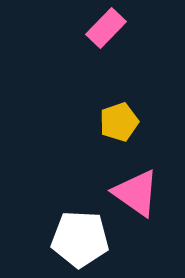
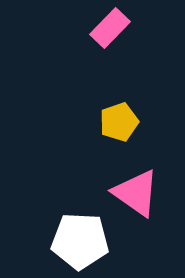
pink rectangle: moved 4 px right
white pentagon: moved 2 px down
